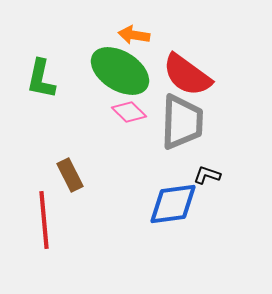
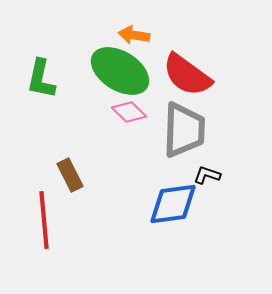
gray trapezoid: moved 2 px right, 8 px down
